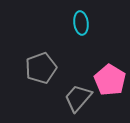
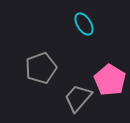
cyan ellipse: moved 3 px right, 1 px down; rotated 25 degrees counterclockwise
